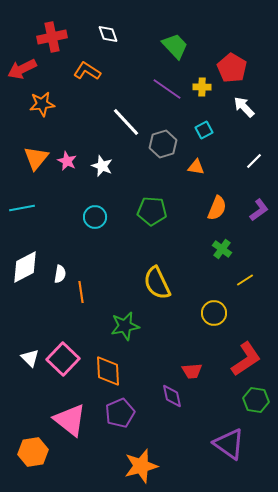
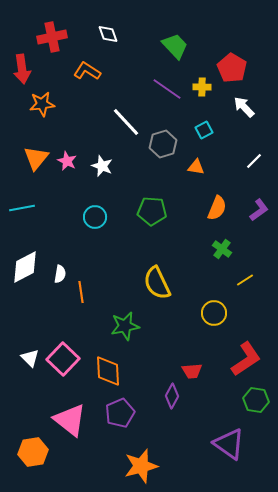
red arrow at (22, 69): rotated 72 degrees counterclockwise
purple diamond at (172, 396): rotated 40 degrees clockwise
